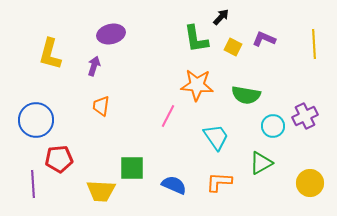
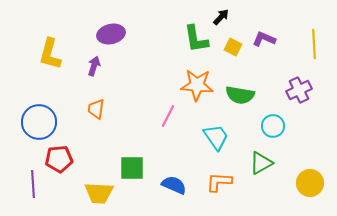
green semicircle: moved 6 px left
orange trapezoid: moved 5 px left, 3 px down
purple cross: moved 6 px left, 26 px up
blue circle: moved 3 px right, 2 px down
yellow trapezoid: moved 2 px left, 2 px down
